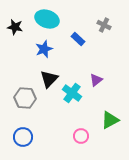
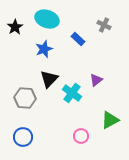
black star: rotated 28 degrees clockwise
